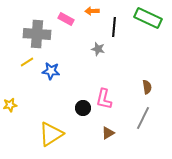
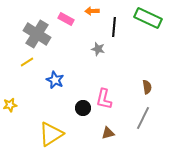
gray cross: rotated 28 degrees clockwise
blue star: moved 4 px right, 9 px down; rotated 18 degrees clockwise
brown triangle: rotated 16 degrees clockwise
